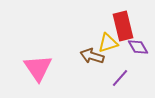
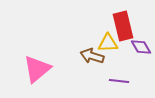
yellow triangle: rotated 15 degrees clockwise
purple diamond: moved 3 px right
pink triangle: moved 1 px left, 1 px down; rotated 24 degrees clockwise
purple line: moved 1 px left, 3 px down; rotated 54 degrees clockwise
